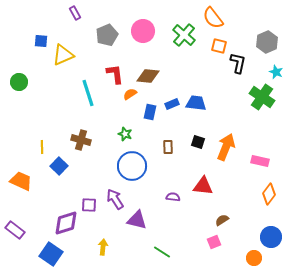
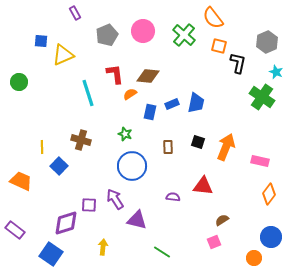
blue trapezoid at (196, 103): rotated 95 degrees clockwise
